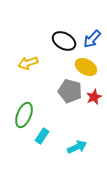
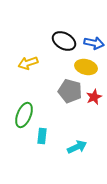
blue arrow: moved 2 px right, 4 px down; rotated 120 degrees counterclockwise
yellow ellipse: rotated 15 degrees counterclockwise
cyan rectangle: rotated 28 degrees counterclockwise
